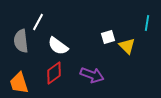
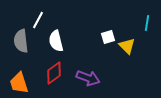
white line: moved 2 px up
white semicircle: moved 2 px left, 5 px up; rotated 40 degrees clockwise
purple arrow: moved 4 px left, 3 px down
